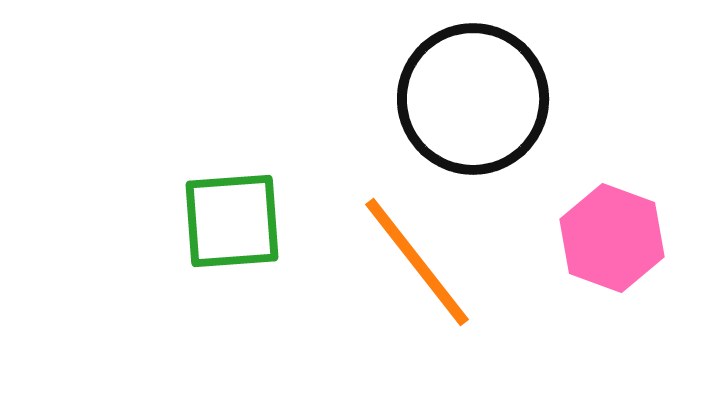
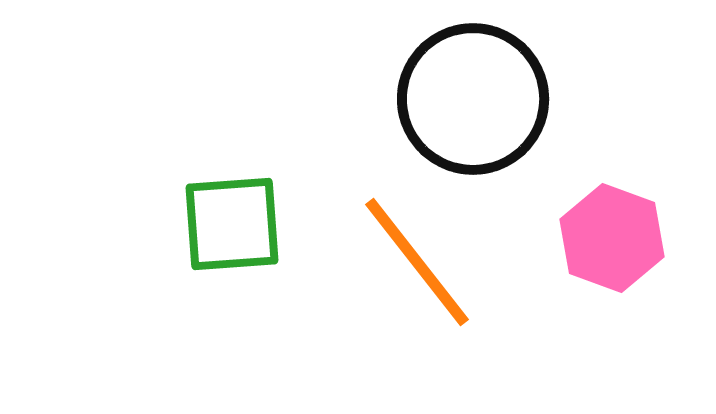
green square: moved 3 px down
